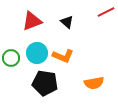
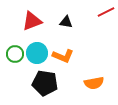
black triangle: moved 1 px left; rotated 32 degrees counterclockwise
green circle: moved 4 px right, 4 px up
